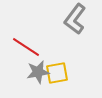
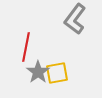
red line: rotated 68 degrees clockwise
gray star: rotated 25 degrees counterclockwise
